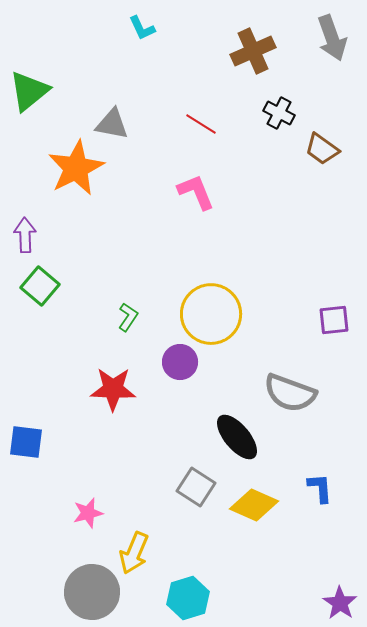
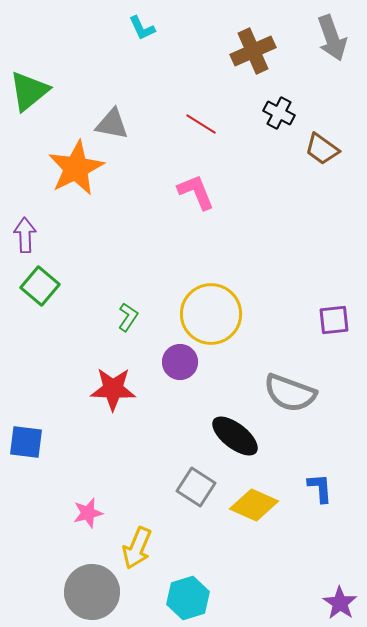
black ellipse: moved 2 px left, 1 px up; rotated 12 degrees counterclockwise
yellow arrow: moved 3 px right, 5 px up
